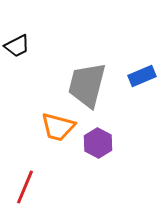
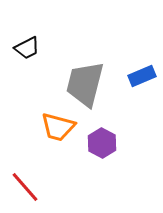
black trapezoid: moved 10 px right, 2 px down
gray trapezoid: moved 2 px left, 1 px up
purple hexagon: moved 4 px right
red line: rotated 64 degrees counterclockwise
